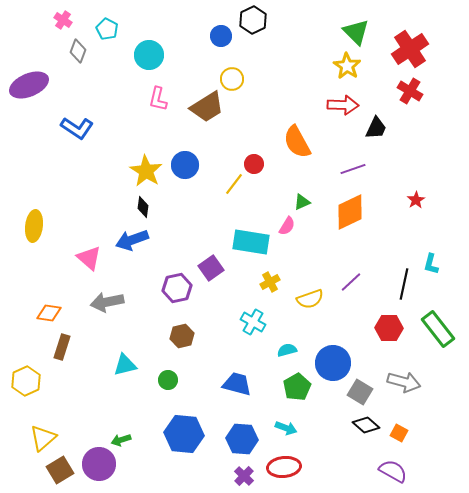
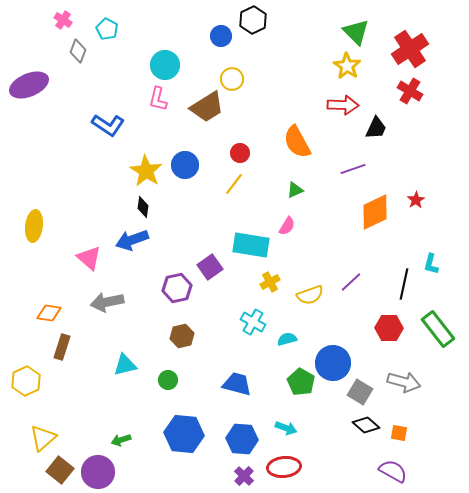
cyan circle at (149, 55): moved 16 px right, 10 px down
blue L-shape at (77, 128): moved 31 px right, 3 px up
red circle at (254, 164): moved 14 px left, 11 px up
green triangle at (302, 202): moved 7 px left, 12 px up
orange diamond at (350, 212): moved 25 px right
cyan rectangle at (251, 242): moved 3 px down
purple square at (211, 268): moved 1 px left, 1 px up
yellow semicircle at (310, 299): moved 4 px up
cyan semicircle at (287, 350): moved 11 px up
green pentagon at (297, 387): moved 4 px right, 5 px up; rotated 12 degrees counterclockwise
orange square at (399, 433): rotated 18 degrees counterclockwise
purple circle at (99, 464): moved 1 px left, 8 px down
brown square at (60, 470): rotated 20 degrees counterclockwise
